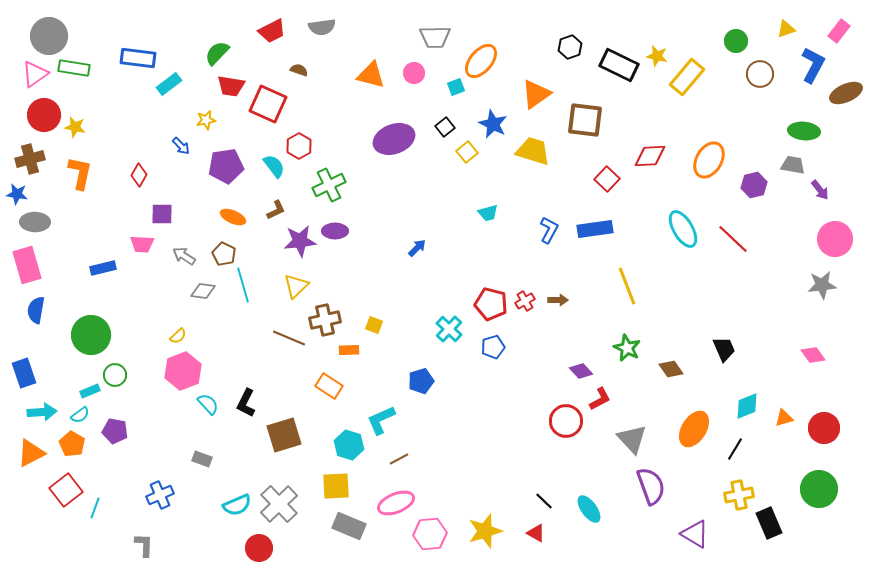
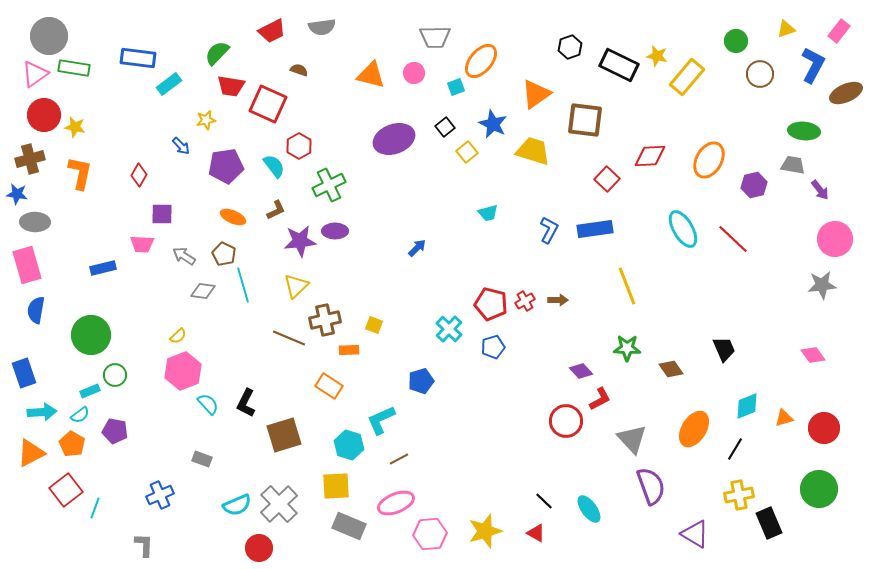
green star at (627, 348): rotated 24 degrees counterclockwise
